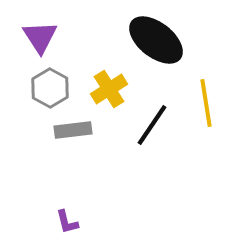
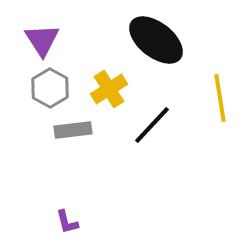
purple triangle: moved 2 px right, 3 px down
yellow line: moved 14 px right, 5 px up
black line: rotated 9 degrees clockwise
